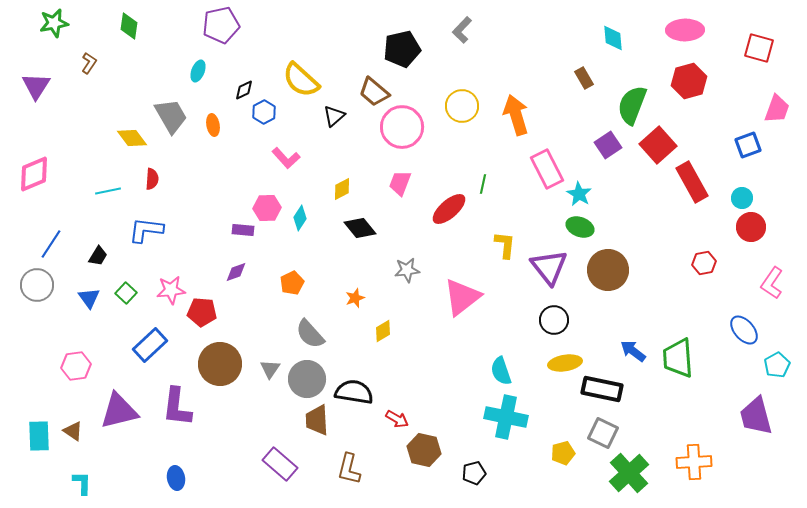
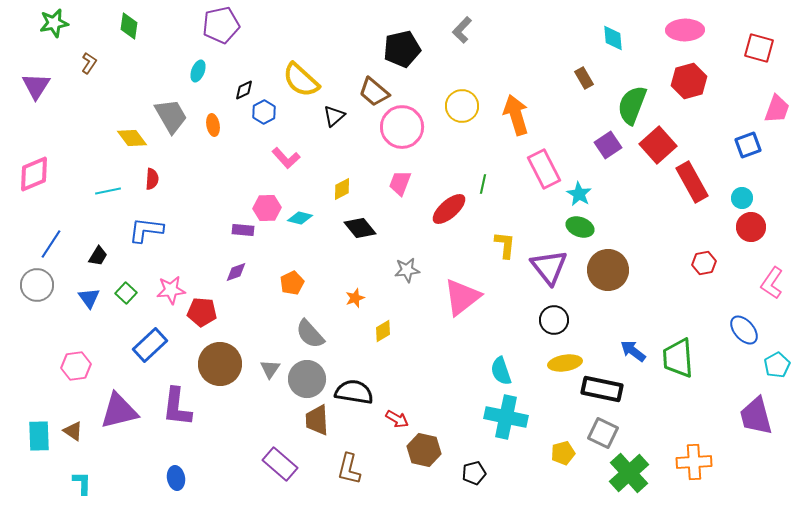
pink rectangle at (547, 169): moved 3 px left
cyan diamond at (300, 218): rotated 70 degrees clockwise
